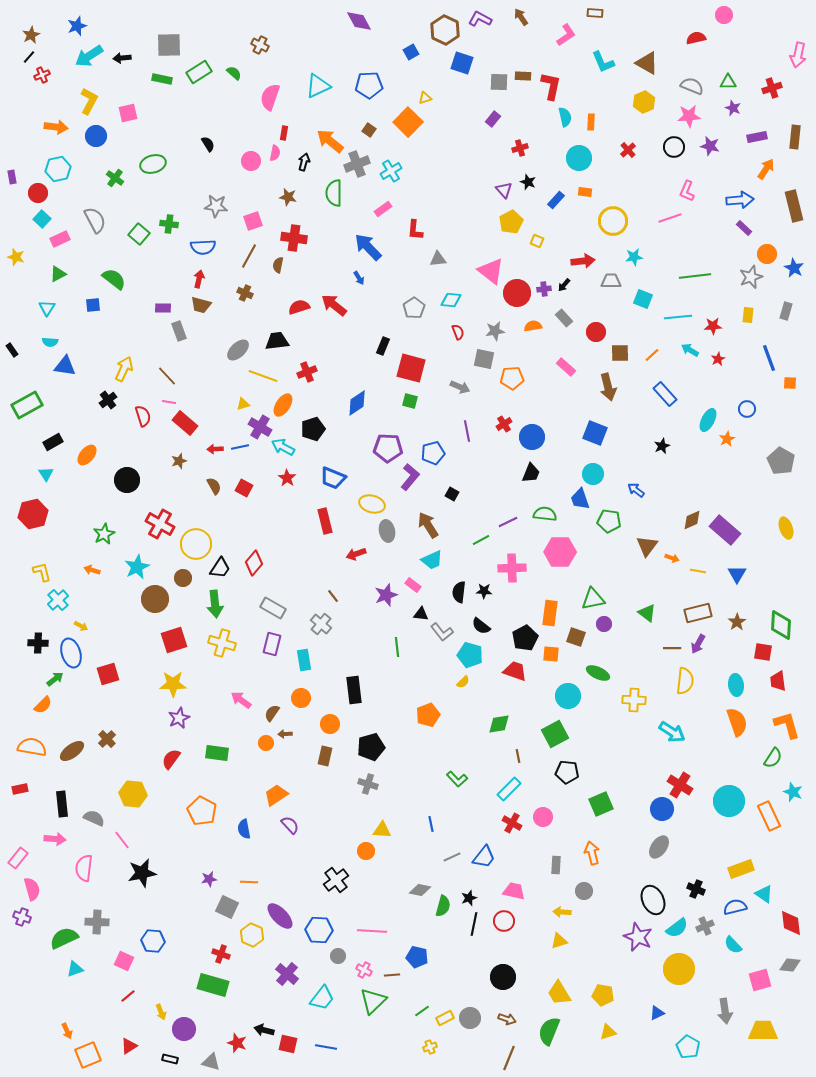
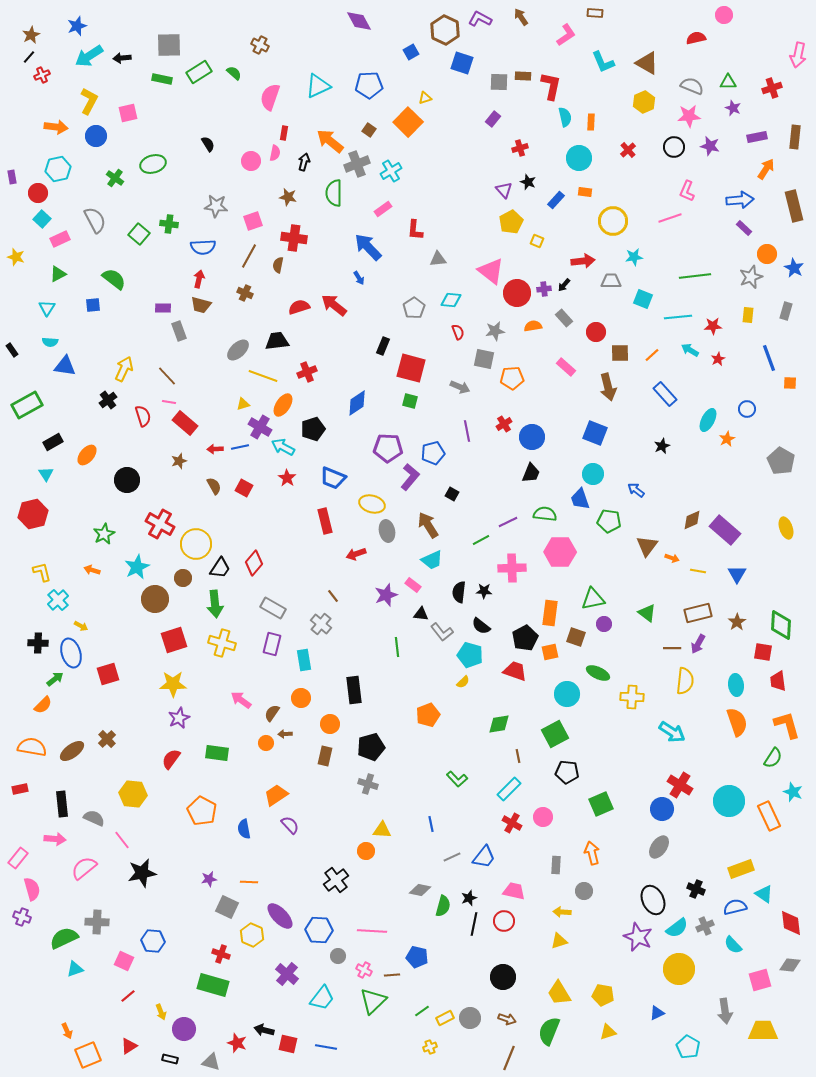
orange square at (551, 654): moved 1 px left, 2 px up; rotated 18 degrees counterclockwise
cyan circle at (568, 696): moved 1 px left, 2 px up
yellow cross at (634, 700): moved 2 px left, 3 px up
pink semicircle at (84, 868): rotated 44 degrees clockwise
